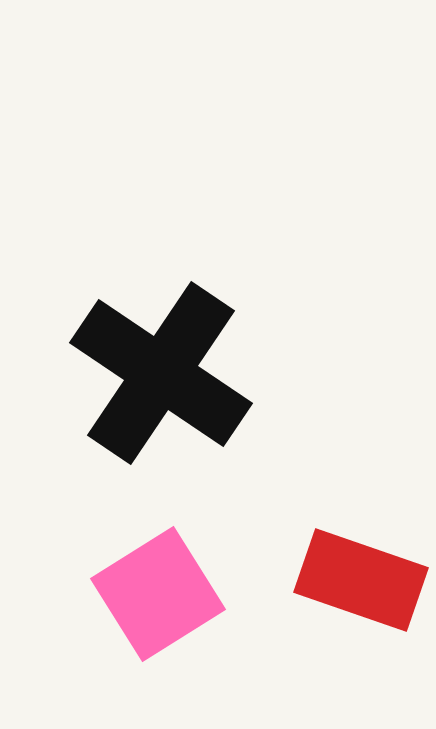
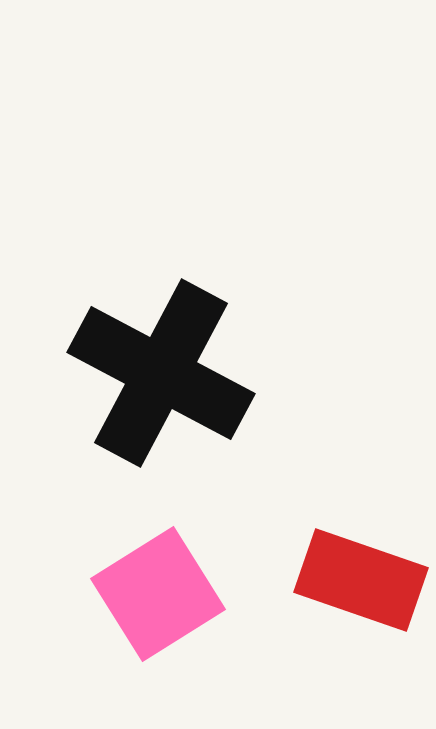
black cross: rotated 6 degrees counterclockwise
